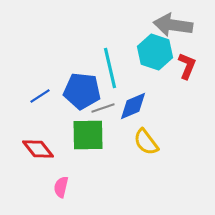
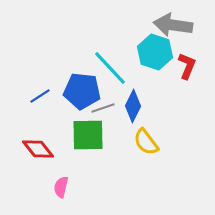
cyan line: rotated 30 degrees counterclockwise
blue diamond: rotated 40 degrees counterclockwise
